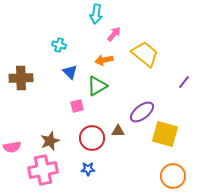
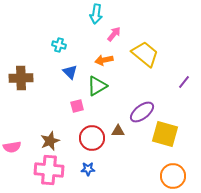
pink cross: moved 6 px right; rotated 16 degrees clockwise
